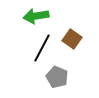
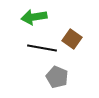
green arrow: moved 2 px left, 1 px down
black line: rotated 72 degrees clockwise
